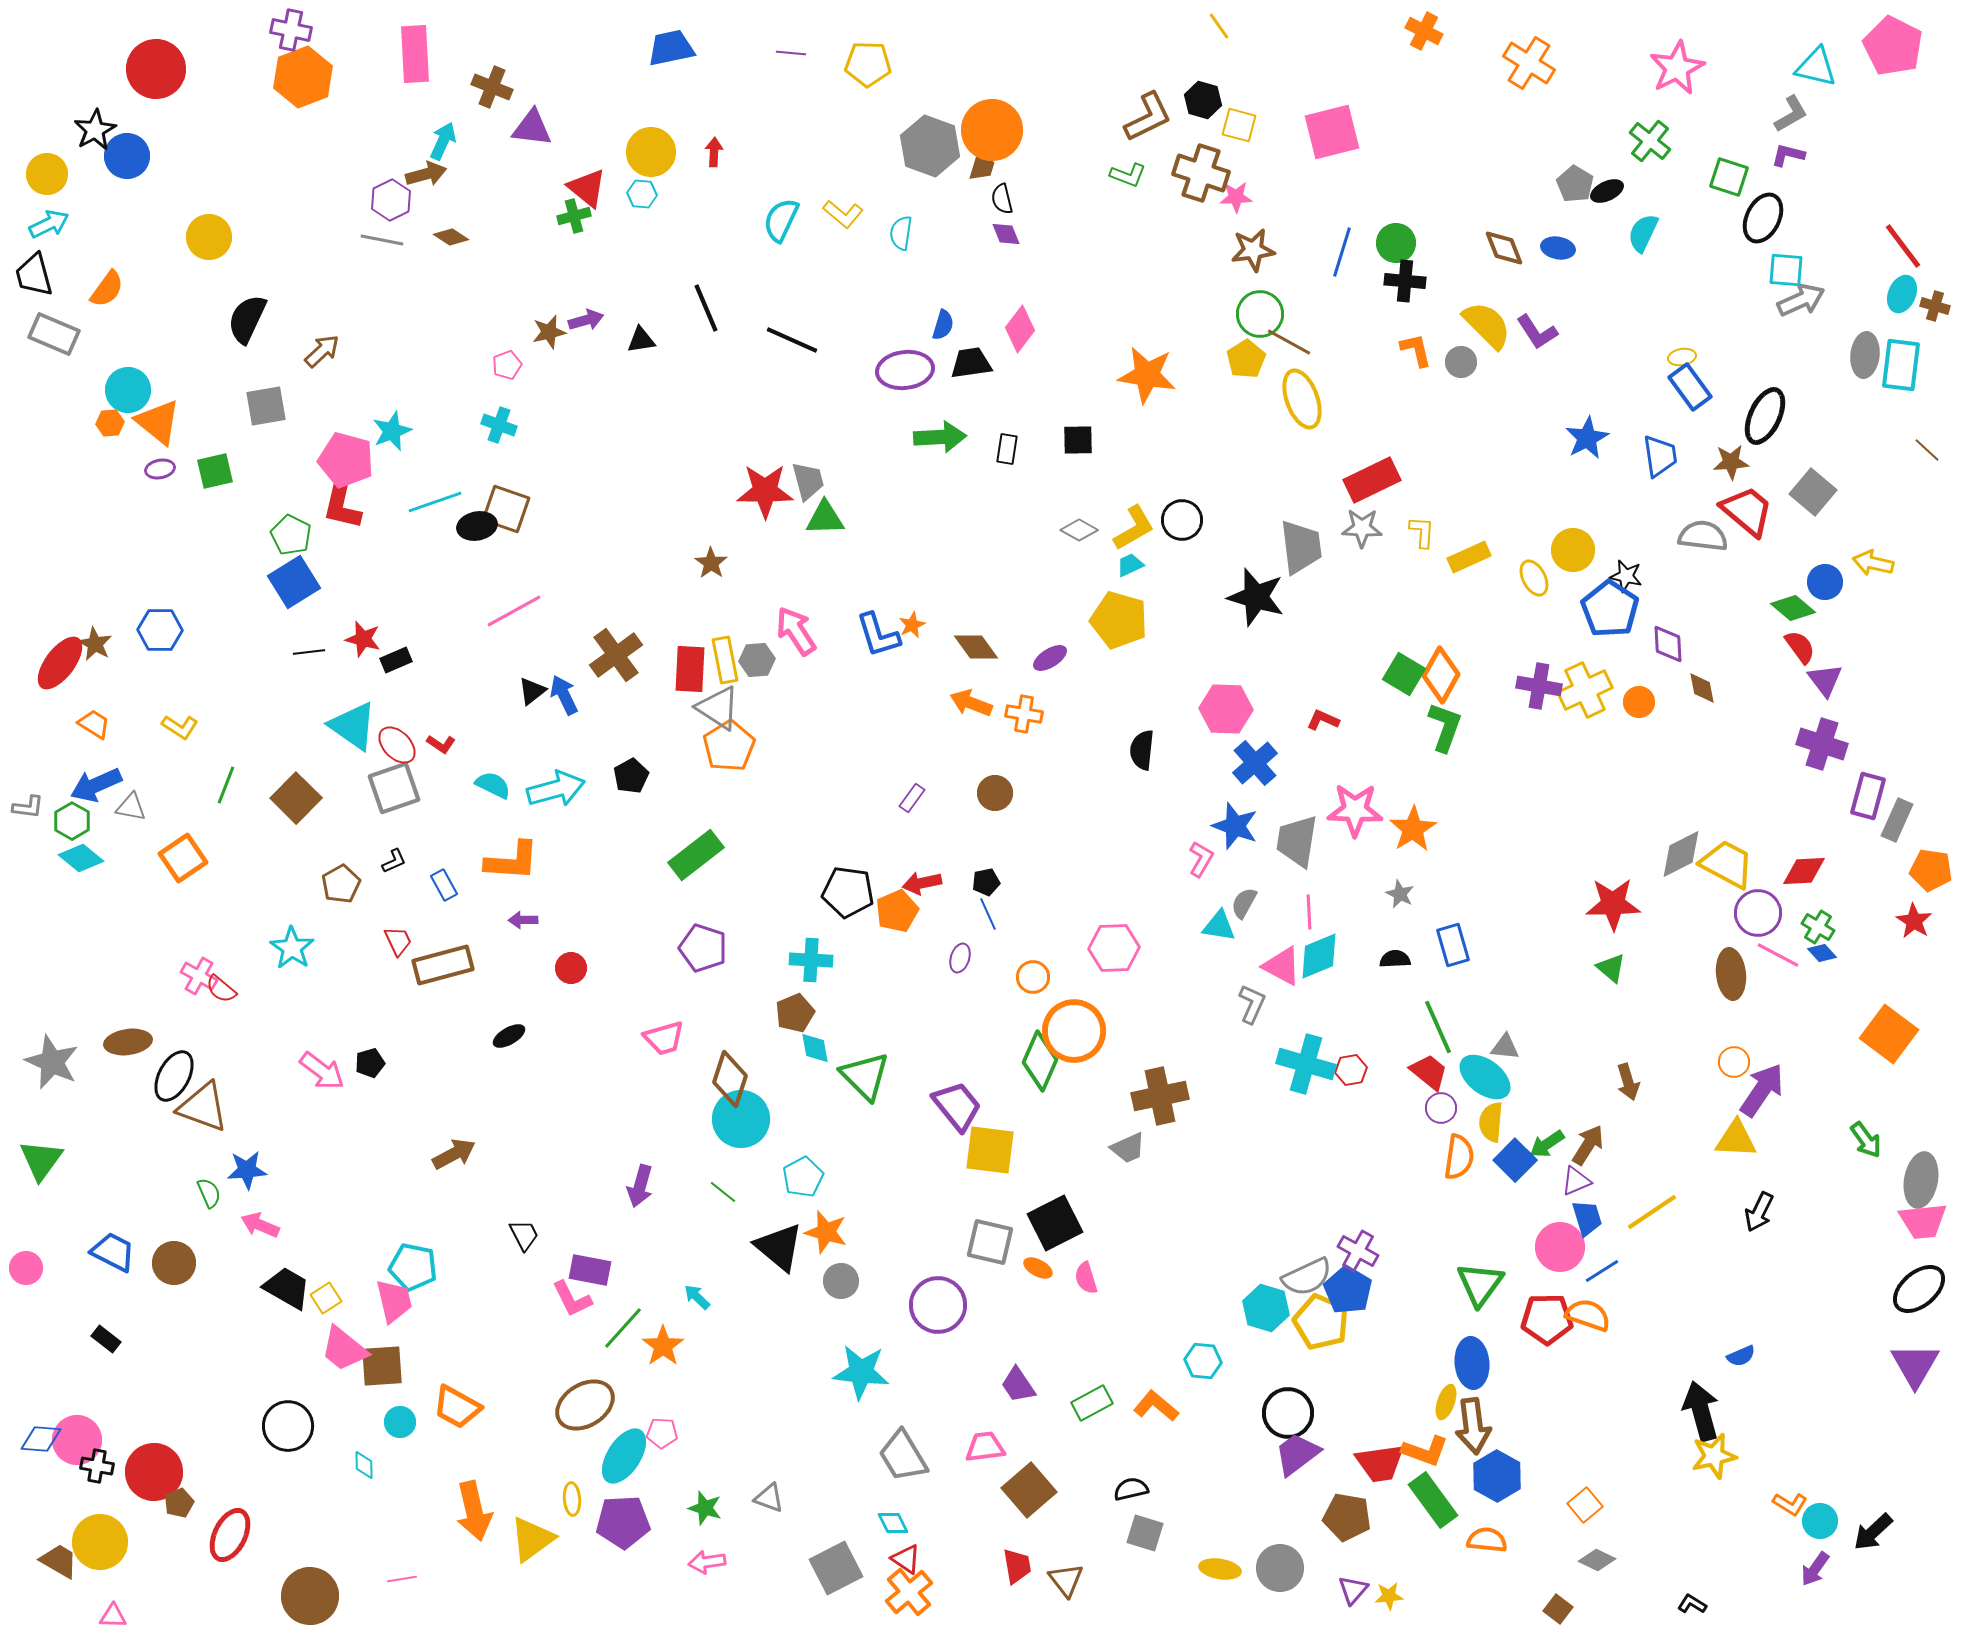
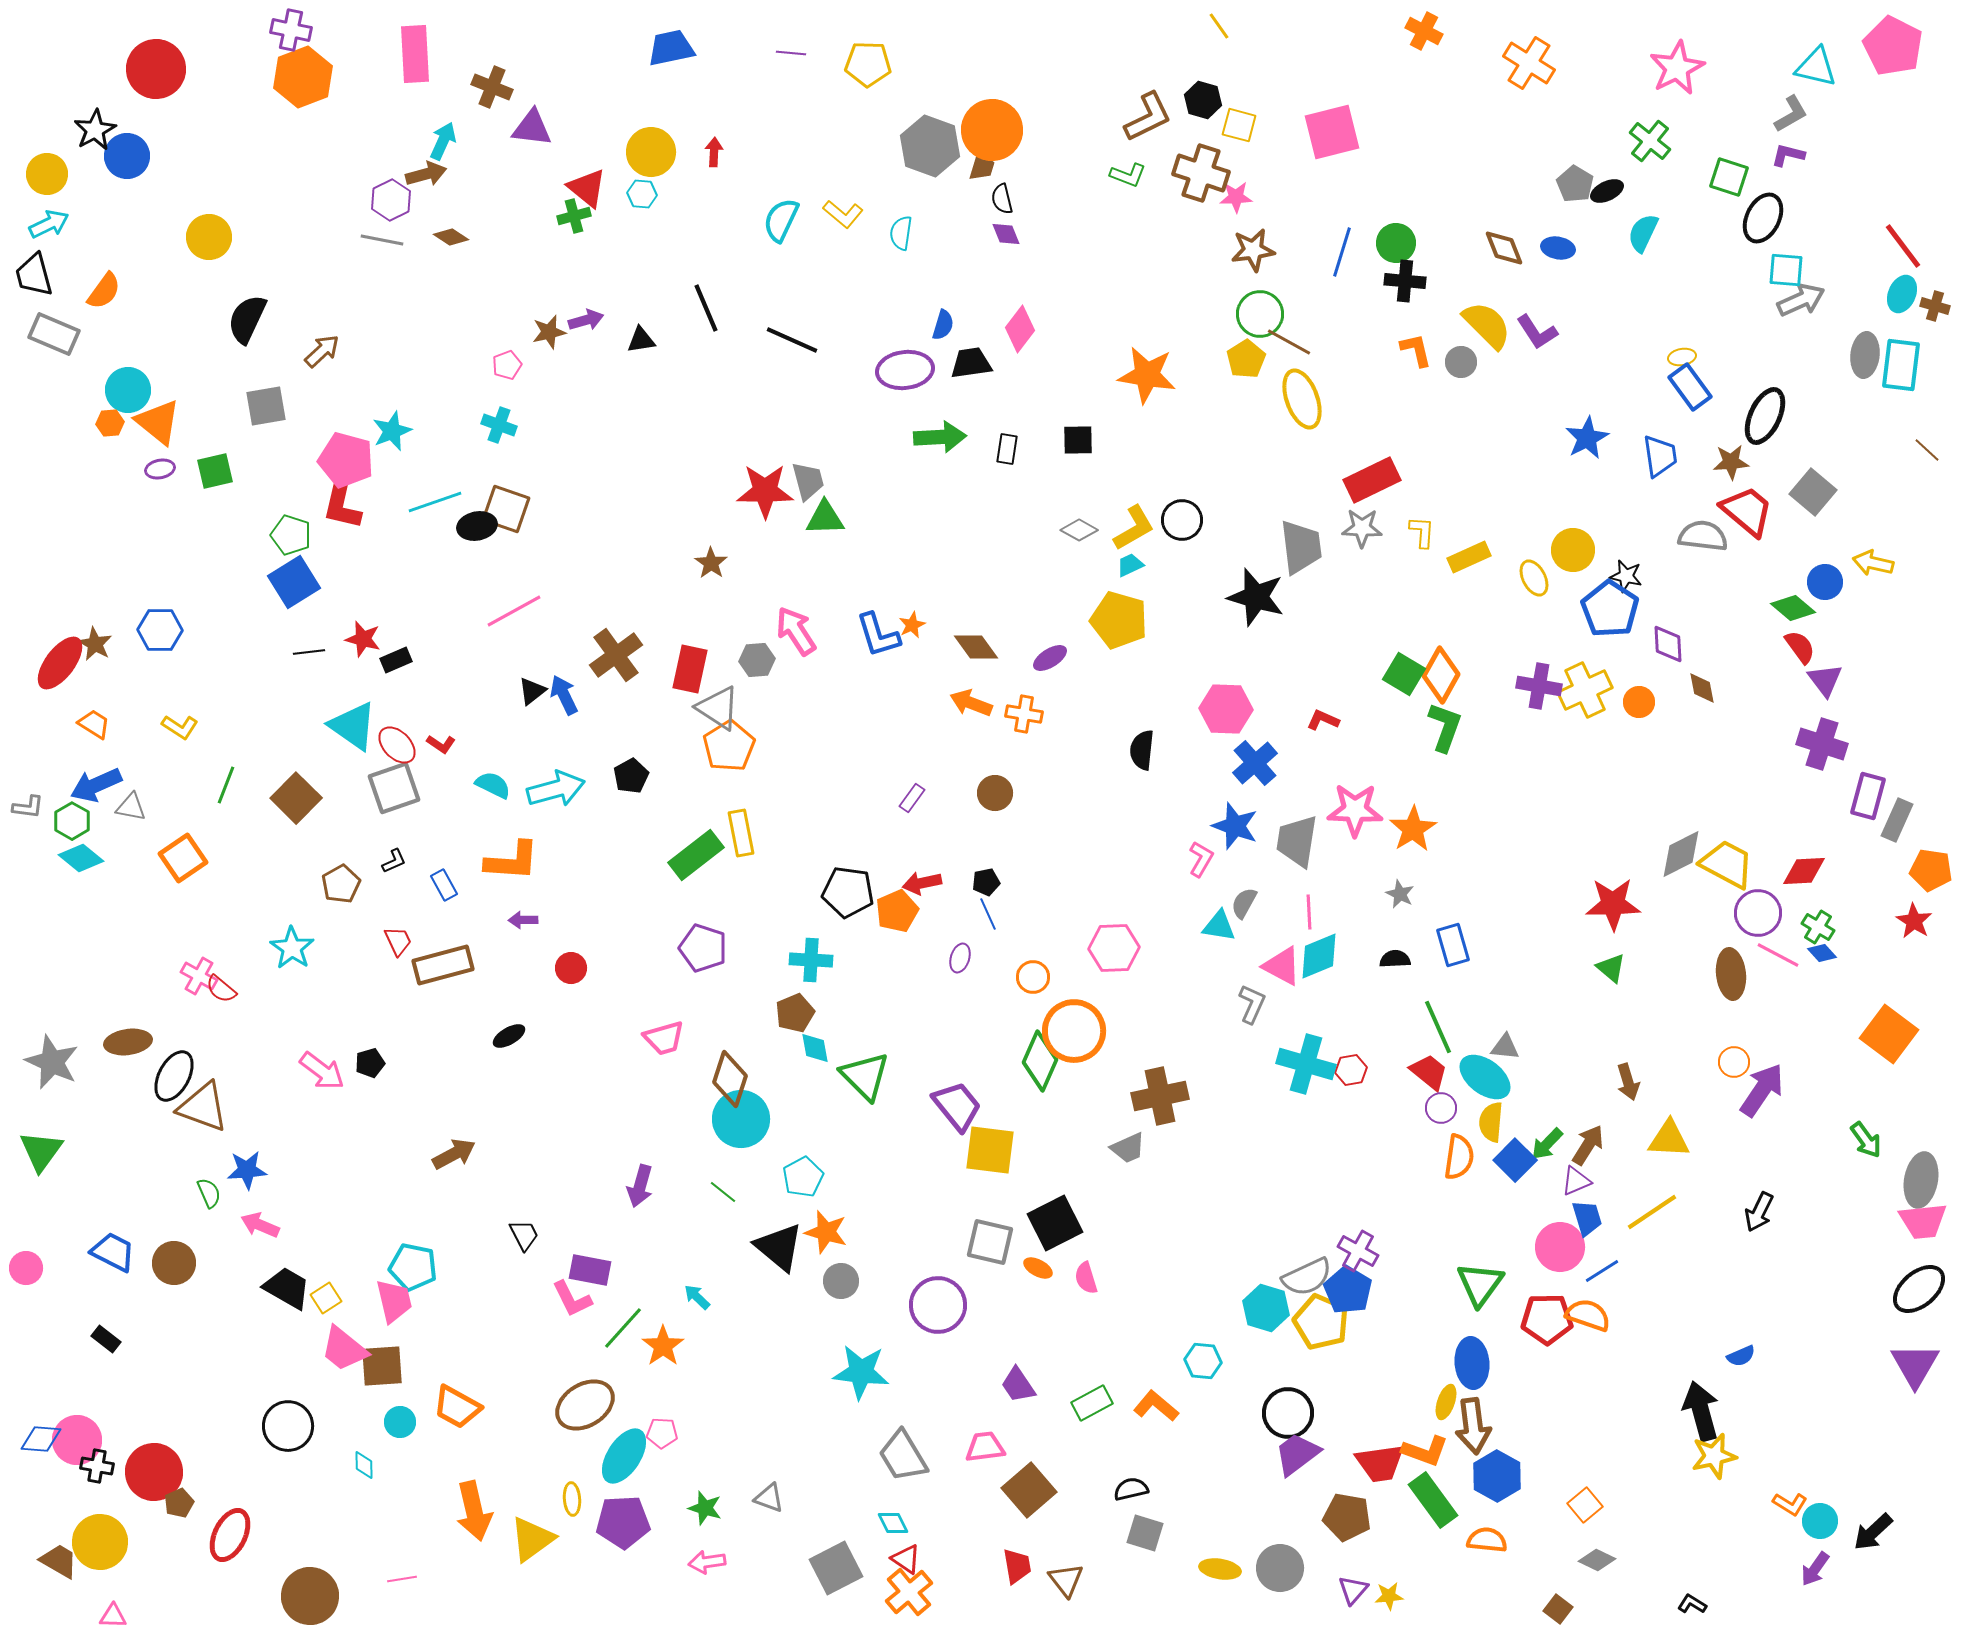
orange semicircle at (107, 289): moved 3 px left, 2 px down
green pentagon at (291, 535): rotated 9 degrees counterclockwise
yellow rectangle at (725, 660): moved 16 px right, 173 px down
red rectangle at (690, 669): rotated 9 degrees clockwise
yellow triangle at (1736, 1139): moved 67 px left
green arrow at (1547, 1144): rotated 12 degrees counterclockwise
green triangle at (41, 1160): moved 9 px up
